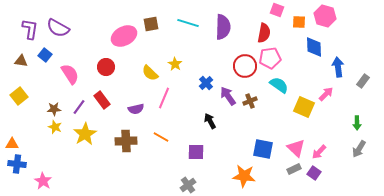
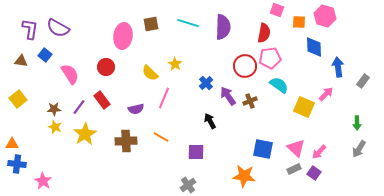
pink ellipse at (124, 36): moved 1 px left; rotated 55 degrees counterclockwise
yellow square at (19, 96): moved 1 px left, 3 px down
